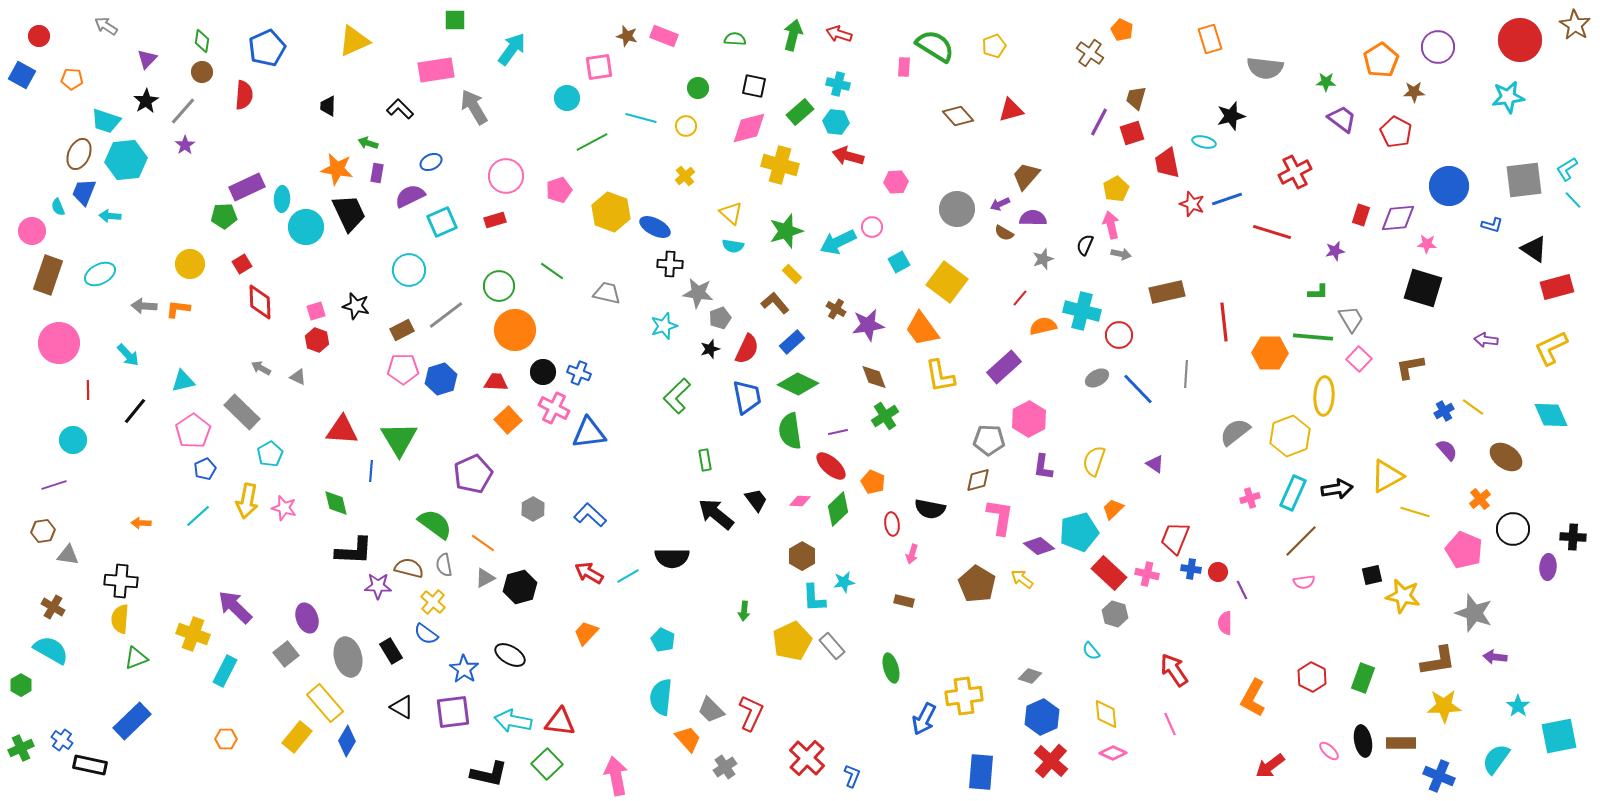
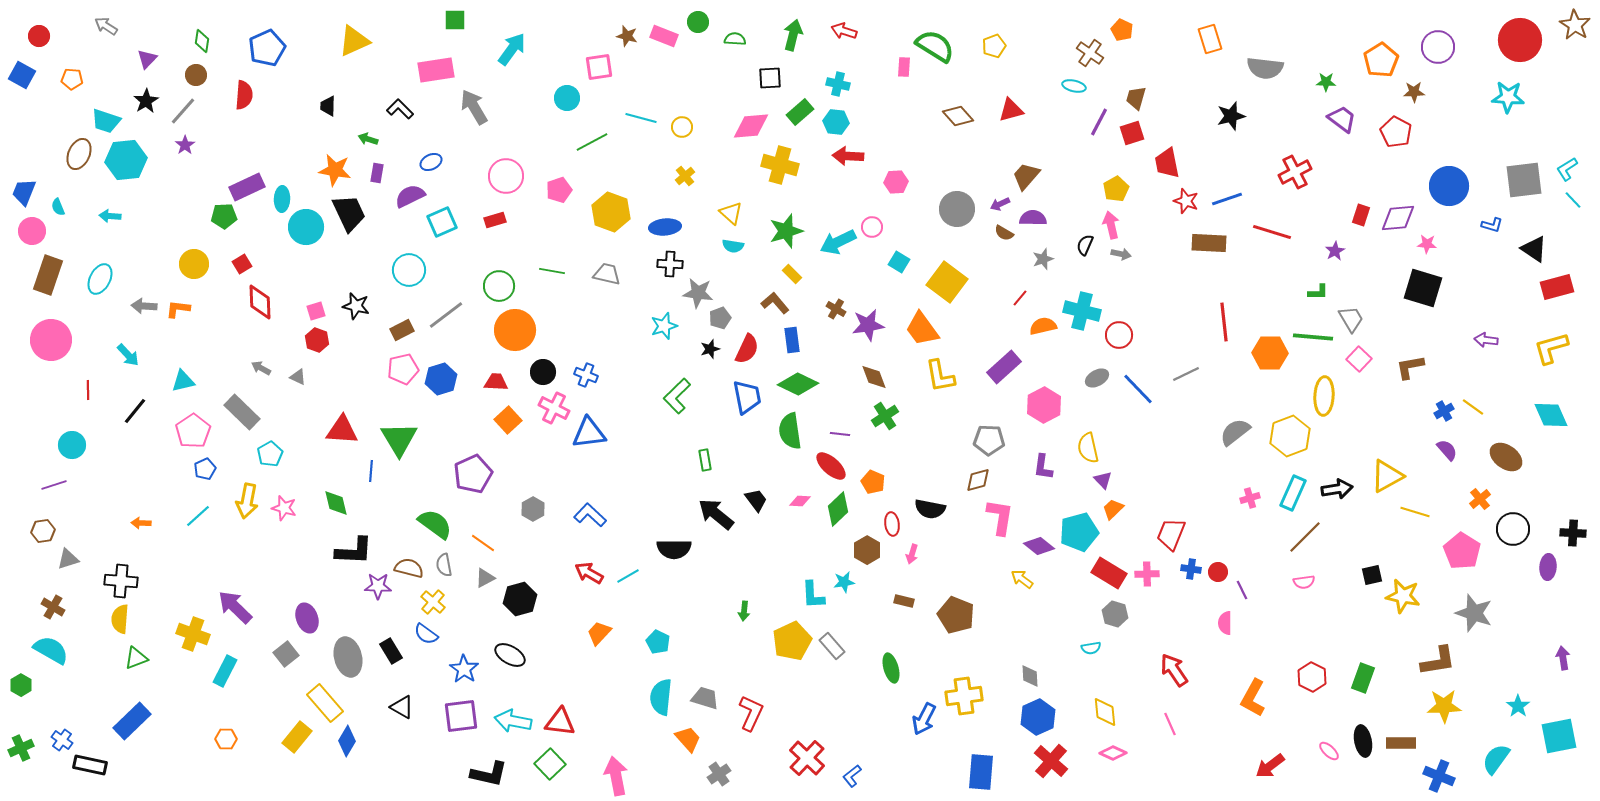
red arrow at (839, 34): moved 5 px right, 3 px up
brown circle at (202, 72): moved 6 px left, 3 px down
black square at (754, 86): moved 16 px right, 8 px up; rotated 15 degrees counterclockwise
green circle at (698, 88): moved 66 px up
cyan star at (1508, 97): rotated 12 degrees clockwise
yellow circle at (686, 126): moved 4 px left, 1 px down
pink diamond at (749, 128): moved 2 px right, 2 px up; rotated 9 degrees clockwise
cyan ellipse at (1204, 142): moved 130 px left, 56 px up
green arrow at (368, 143): moved 4 px up
red arrow at (848, 156): rotated 12 degrees counterclockwise
orange star at (337, 169): moved 2 px left, 1 px down
blue trapezoid at (84, 192): moved 60 px left
red star at (1192, 204): moved 6 px left, 3 px up
blue ellipse at (655, 227): moved 10 px right; rotated 32 degrees counterclockwise
purple star at (1335, 251): rotated 18 degrees counterclockwise
cyan square at (899, 262): rotated 30 degrees counterclockwise
yellow circle at (190, 264): moved 4 px right
green line at (552, 271): rotated 25 degrees counterclockwise
cyan ellipse at (100, 274): moved 5 px down; rotated 36 degrees counterclockwise
brown rectangle at (1167, 292): moved 42 px right, 49 px up; rotated 16 degrees clockwise
gray trapezoid at (607, 293): moved 19 px up
blue rectangle at (792, 342): moved 2 px up; rotated 55 degrees counterclockwise
pink circle at (59, 343): moved 8 px left, 3 px up
yellow L-shape at (1551, 348): rotated 9 degrees clockwise
pink pentagon at (403, 369): rotated 12 degrees counterclockwise
blue cross at (579, 373): moved 7 px right, 2 px down
gray line at (1186, 374): rotated 60 degrees clockwise
pink hexagon at (1029, 419): moved 15 px right, 14 px up
purple line at (838, 432): moved 2 px right, 2 px down; rotated 18 degrees clockwise
cyan circle at (73, 440): moved 1 px left, 5 px down
yellow semicircle at (1094, 461): moved 6 px left, 13 px up; rotated 32 degrees counterclockwise
purple triangle at (1155, 464): moved 52 px left, 16 px down; rotated 12 degrees clockwise
black cross at (1573, 537): moved 4 px up
red trapezoid at (1175, 538): moved 4 px left, 4 px up
brown line at (1301, 541): moved 4 px right, 4 px up
pink pentagon at (1464, 550): moved 2 px left, 1 px down; rotated 9 degrees clockwise
gray triangle at (68, 555): moved 4 px down; rotated 25 degrees counterclockwise
brown hexagon at (802, 556): moved 65 px right, 6 px up
black semicircle at (672, 558): moved 2 px right, 9 px up
red rectangle at (1109, 573): rotated 12 degrees counterclockwise
pink cross at (1147, 574): rotated 15 degrees counterclockwise
brown pentagon at (977, 584): moved 21 px left, 31 px down; rotated 9 degrees counterclockwise
black hexagon at (520, 587): moved 12 px down
cyan L-shape at (814, 598): moved 1 px left, 3 px up
orange trapezoid at (586, 633): moved 13 px right
cyan pentagon at (663, 640): moved 5 px left, 2 px down
cyan semicircle at (1091, 651): moved 3 px up; rotated 60 degrees counterclockwise
purple arrow at (1495, 657): moved 68 px right, 1 px down; rotated 75 degrees clockwise
gray diamond at (1030, 676): rotated 70 degrees clockwise
gray trapezoid at (711, 710): moved 6 px left, 12 px up; rotated 152 degrees clockwise
purple square at (453, 712): moved 8 px right, 4 px down
yellow diamond at (1106, 714): moved 1 px left, 2 px up
blue hexagon at (1042, 717): moved 4 px left
green square at (547, 764): moved 3 px right
gray cross at (725, 767): moved 6 px left, 7 px down
blue L-shape at (852, 776): rotated 150 degrees counterclockwise
